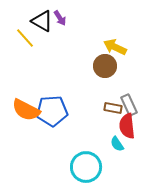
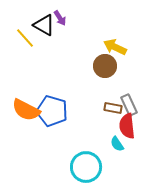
black triangle: moved 2 px right, 4 px down
blue pentagon: rotated 20 degrees clockwise
